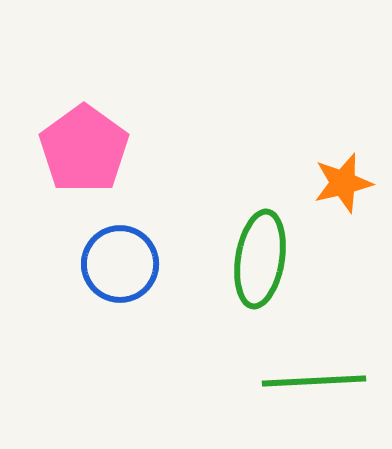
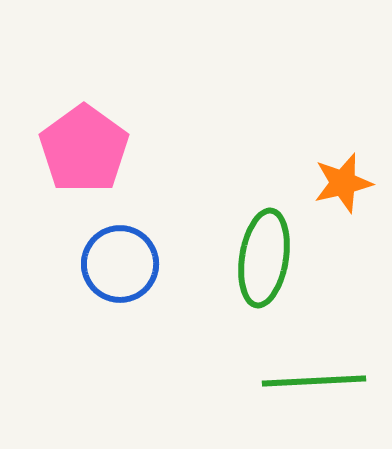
green ellipse: moved 4 px right, 1 px up
